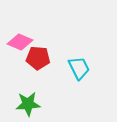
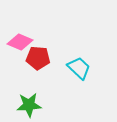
cyan trapezoid: rotated 20 degrees counterclockwise
green star: moved 1 px right, 1 px down
